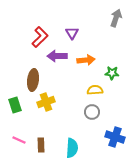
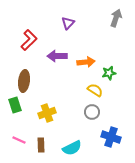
purple triangle: moved 4 px left, 10 px up; rotated 16 degrees clockwise
red L-shape: moved 11 px left, 3 px down
orange arrow: moved 2 px down
green star: moved 3 px left; rotated 16 degrees counterclockwise
brown ellipse: moved 9 px left, 1 px down
yellow semicircle: rotated 35 degrees clockwise
yellow cross: moved 1 px right, 11 px down
blue cross: moved 4 px left
cyan semicircle: rotated 60 degrees clockwise
